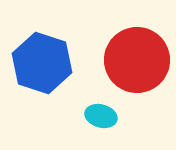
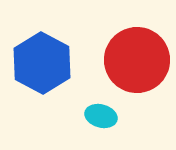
blue hexagon: rotated 10 degrees clockwise
